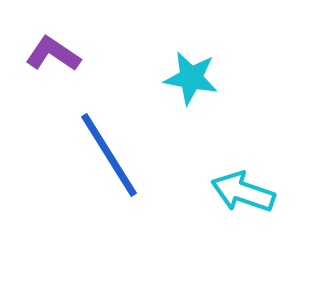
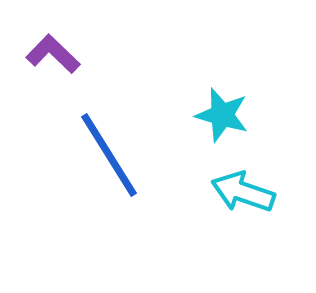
purple L-shape: rotated 10 degrees clockwise
cyan star: moved 31 px right, 37 px down; rotated 6 degrees clockwise
